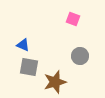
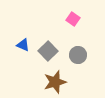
pink square: rotated 16 degrees clockwise
gray circle: moved 2 px left, 1 px up
gray square: moved 19 px right, 16 px up; rotated 36 degrees clockwise
